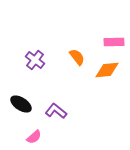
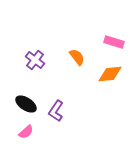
pink rectangle: rotated 18 degrees clockwise
orange diamond: moved 3 px right, 4 px down
black ellipse: moved 5 px right
purple L-shape: rotated 95 degrees counterclockwise
pink semicircle: moved 8 px left, 5 px up
